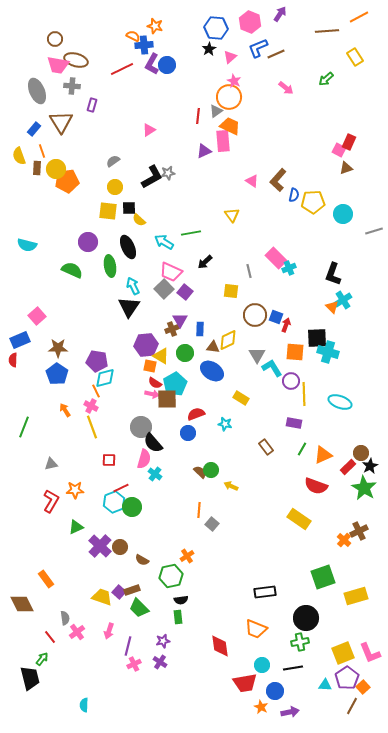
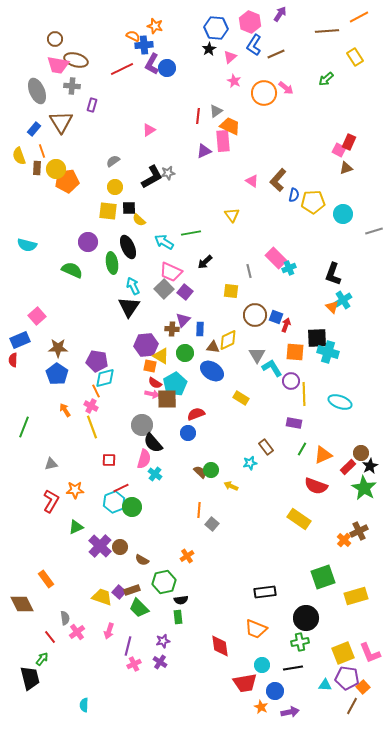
blue L-shape at (258, 48): moved 4 px left, 3 px up; rotated 35 degrees counterclockwise
blue circle at (167, 65): moved 3 px down
orange circle at (229, 97): moved 35 px right, 4 px up
green ellipse at (110, 266): moved 2 px right, 3 px up
purple triangle at (180, 320): moved 3 px right; rotated 14 degrees clockwise
brown cross at (172, 329): rotated 24 degrees clockwise
cyan star at (225, 424): moved 25 px right, 39 px down; rotated 24 degrees counterclockwise
gray circle at (141, 427): moved 1 px right, 2 px up
green hexagon at (171, 576): moved 7 px left, 6 px down
purple pentagon at (347, 678): rotated 30 degrees counterclockwise
